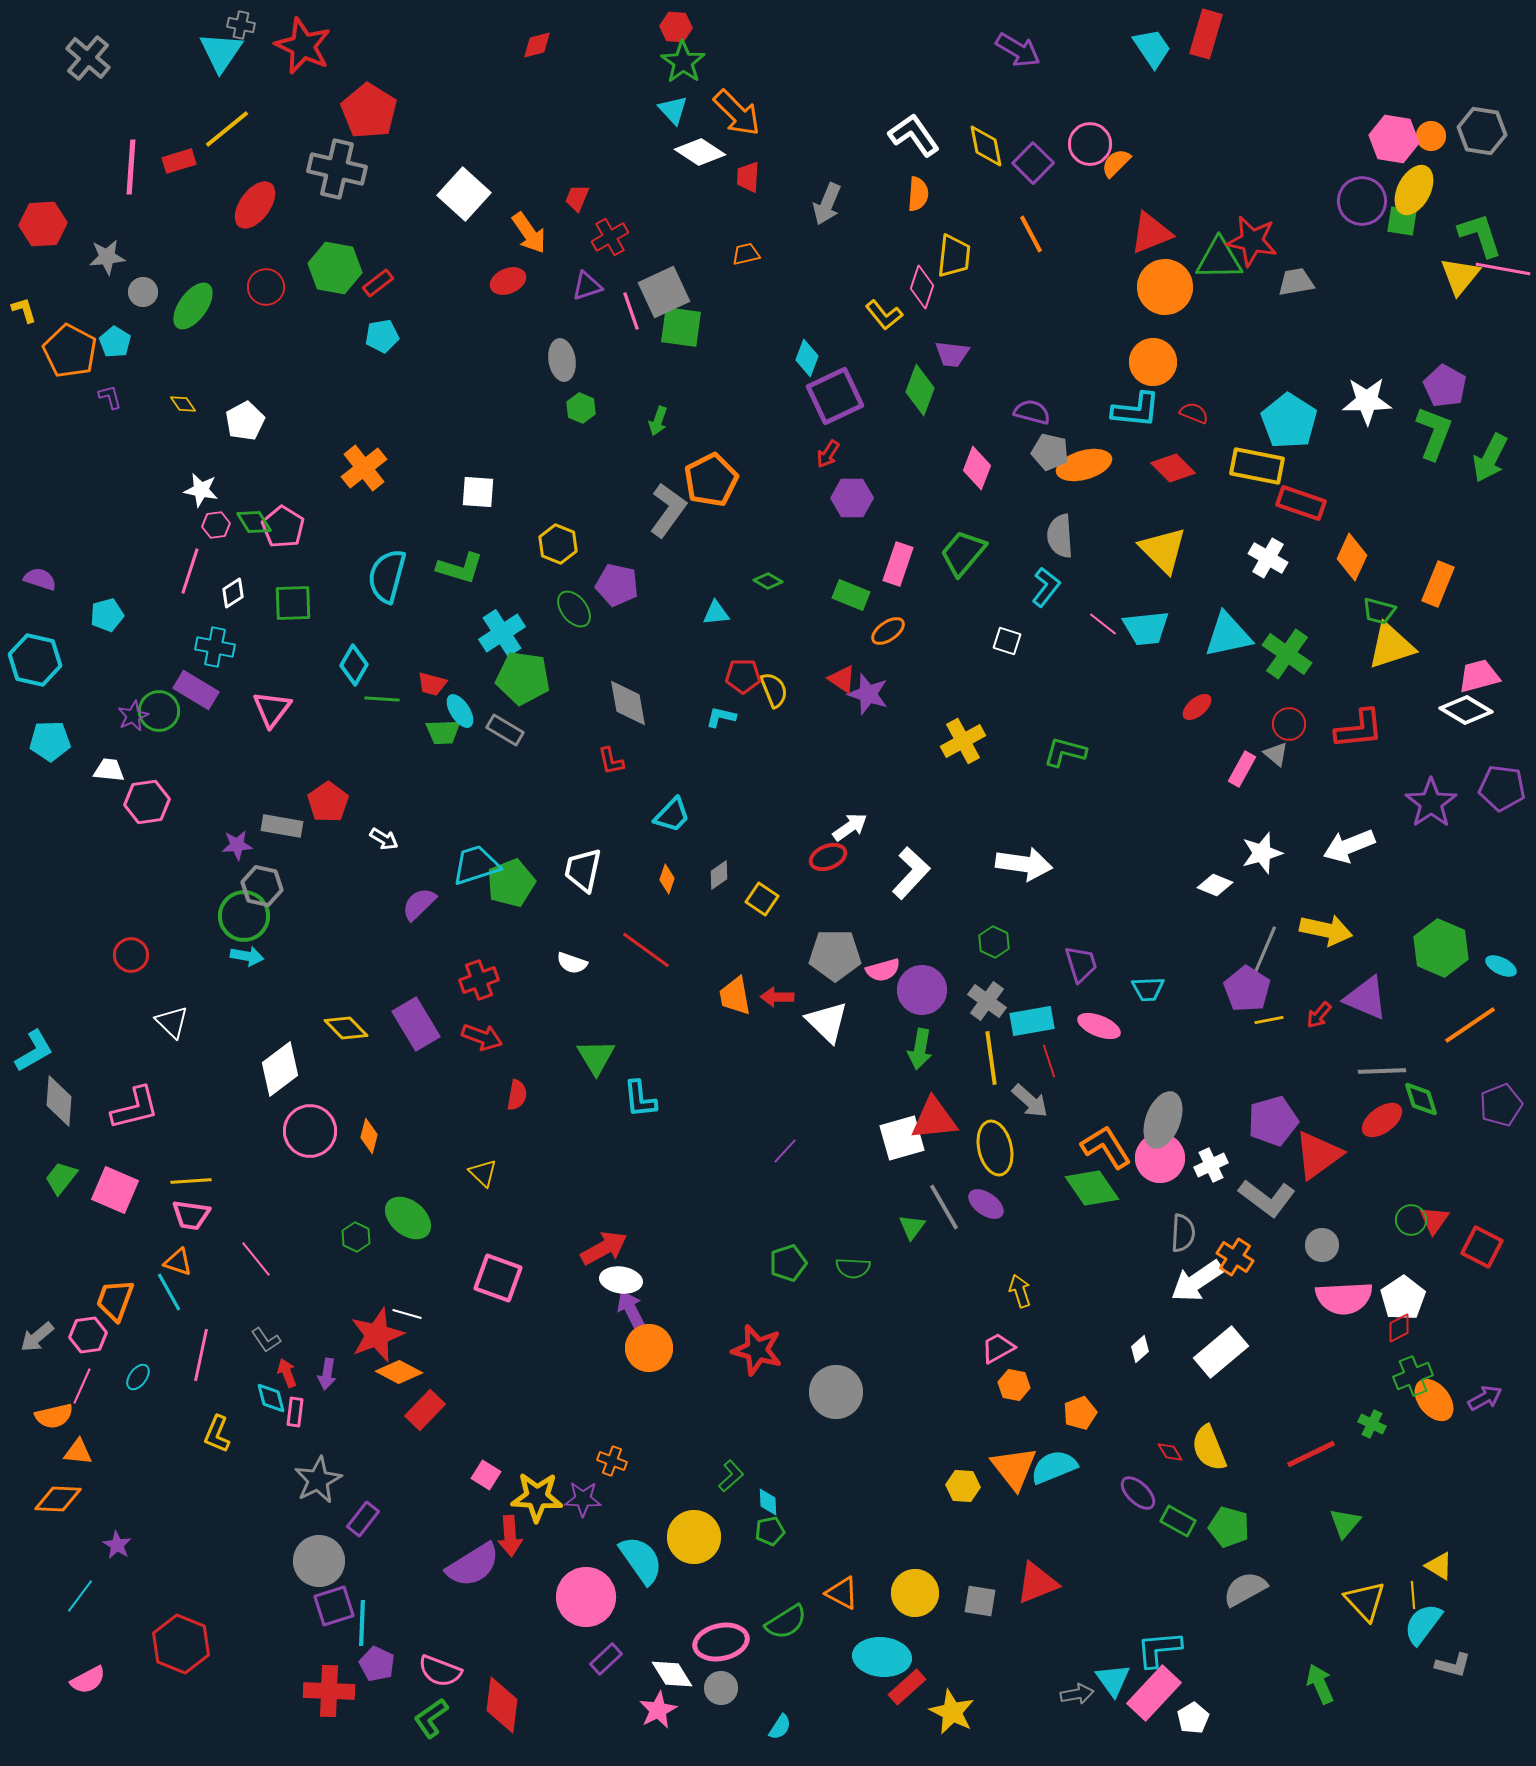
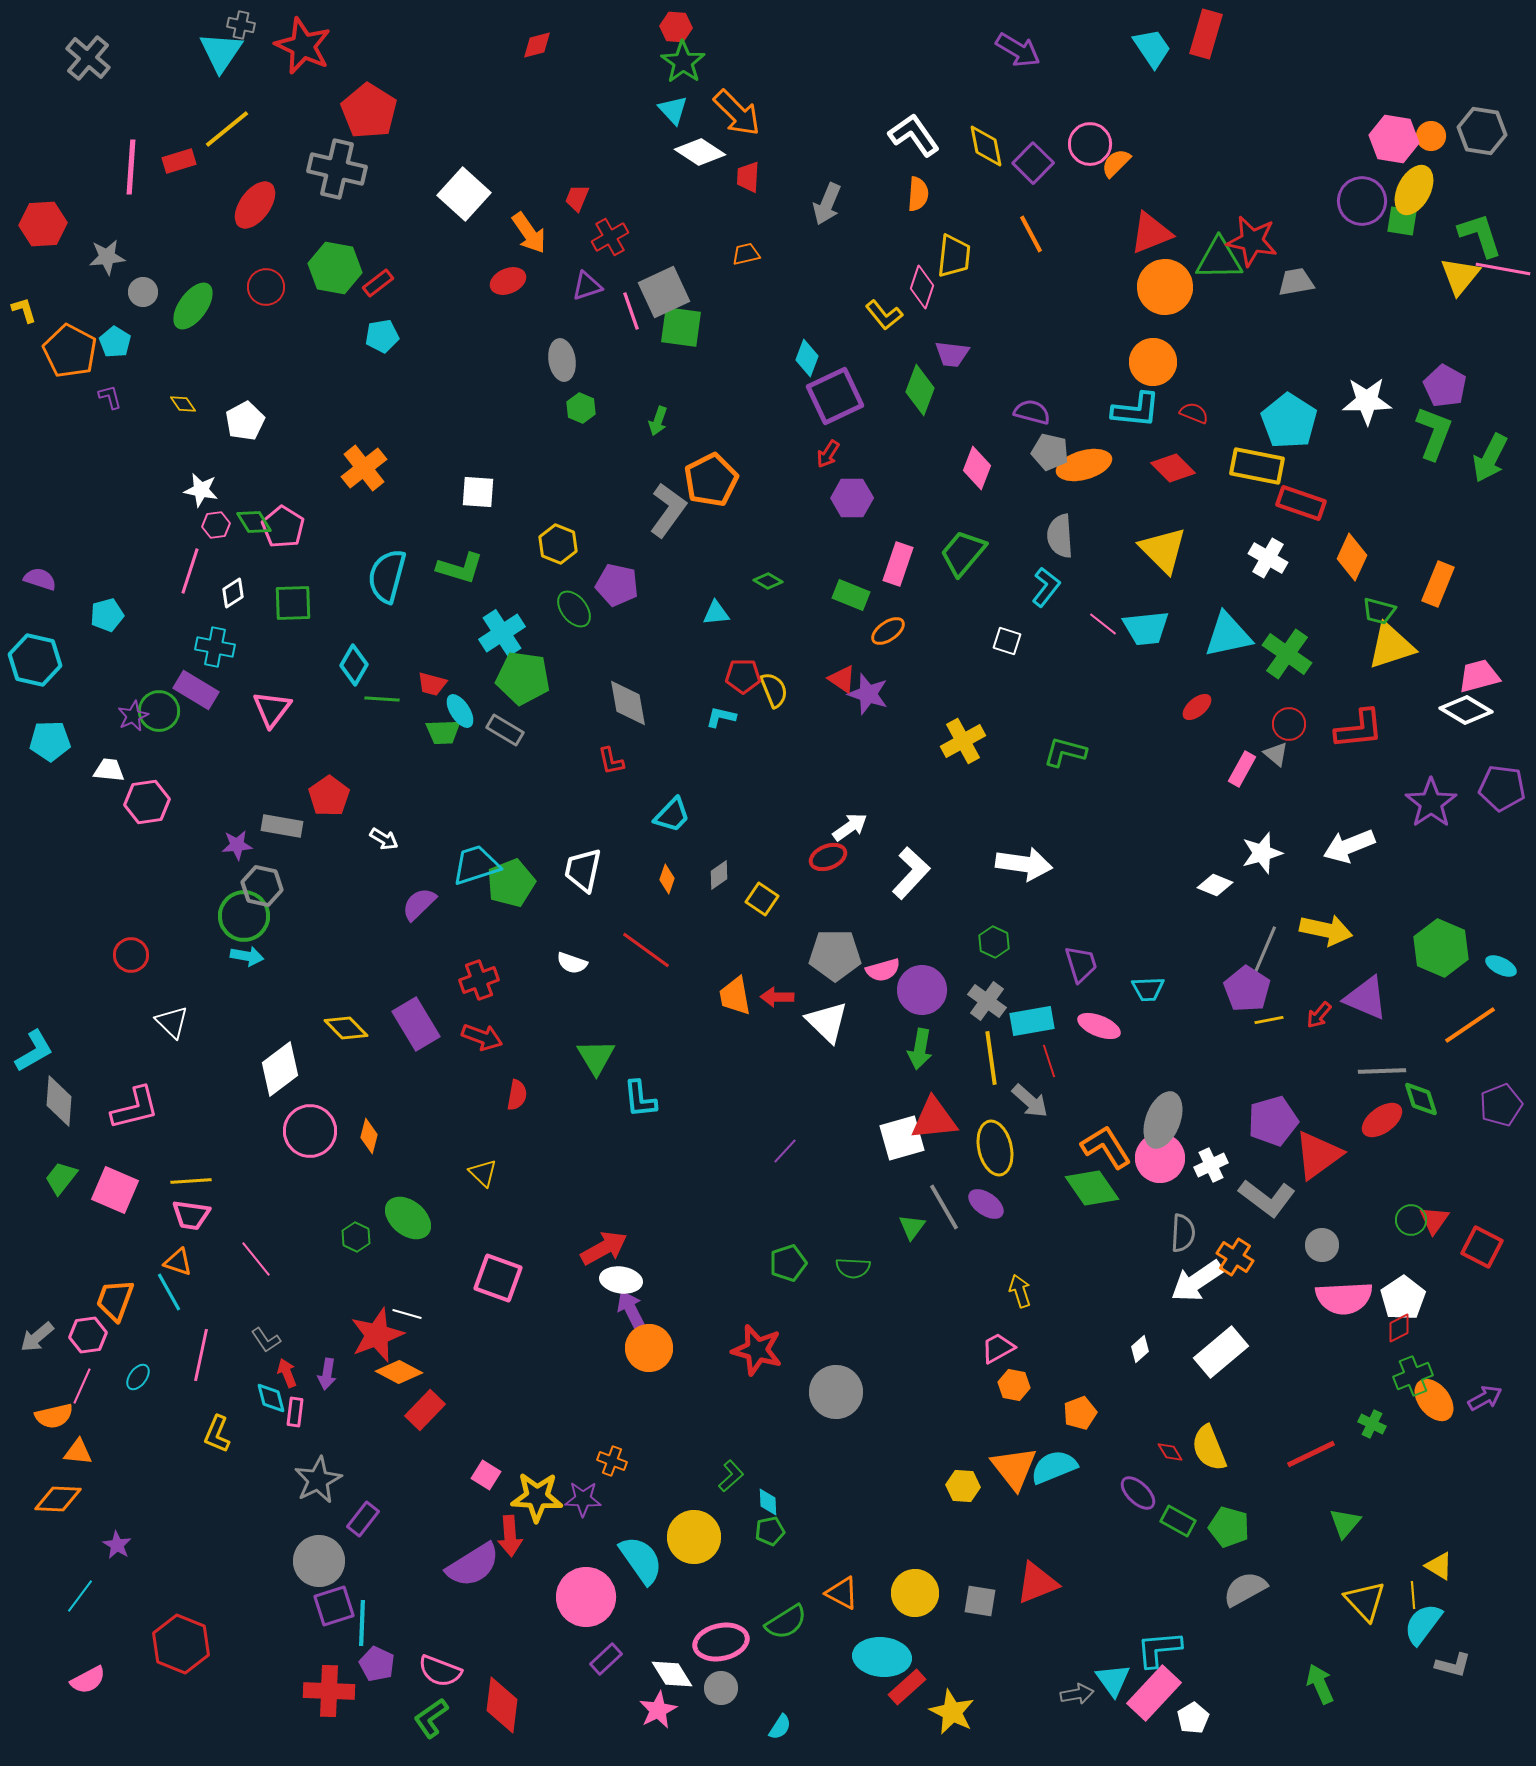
red pentagon at (328, 802): moved 1 px right, 6 px up
